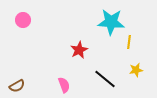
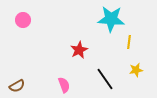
cyan star: moved 3 px up
black line: rotated 15 degrees clockwise
